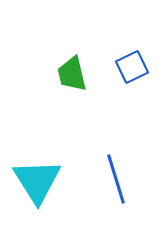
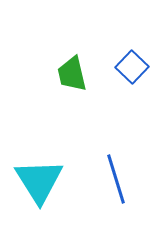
blue square: rotated 20 degrees counterclockwise
cyan triangle: moved 2 px right
